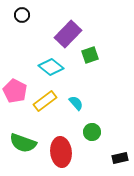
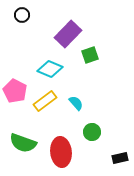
cyan diamond: moved 1 px left, 2 px down; rotated 15 degrees counterclockwise
